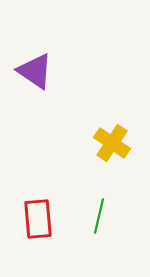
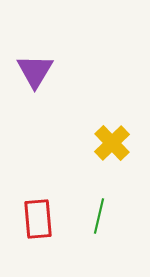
purple triangle: rotated 27 degrees clockwise
yellow cross: rotated 12 degrees clockwise
